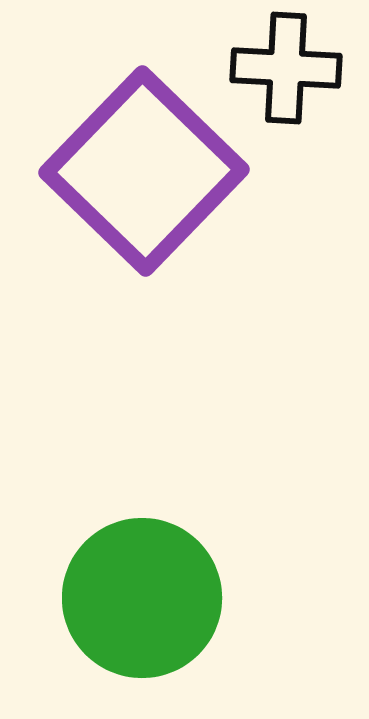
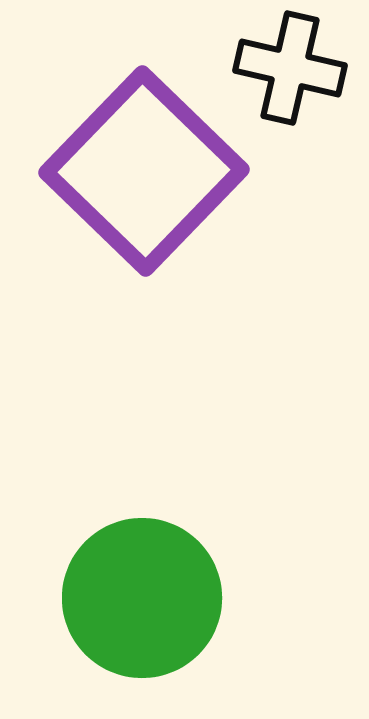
black cross: moved 4 px right; rotated 10 degrees clockwise
